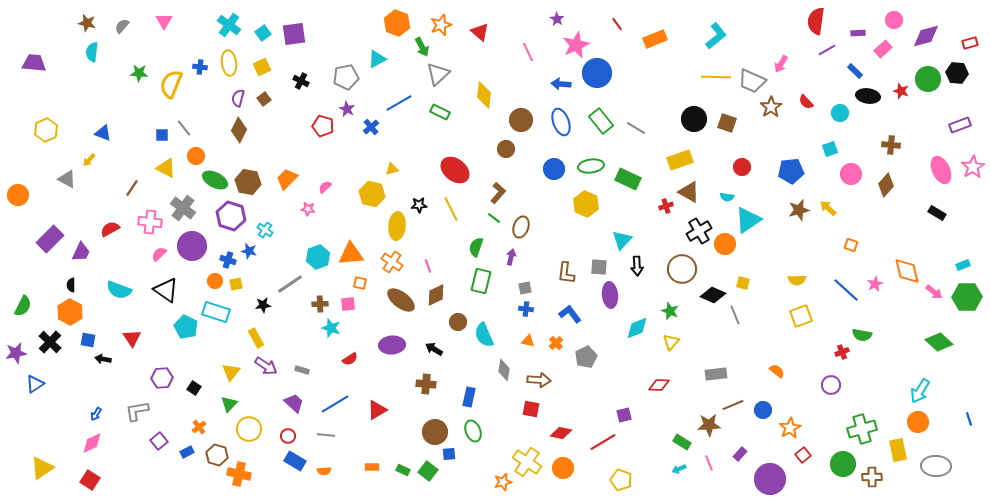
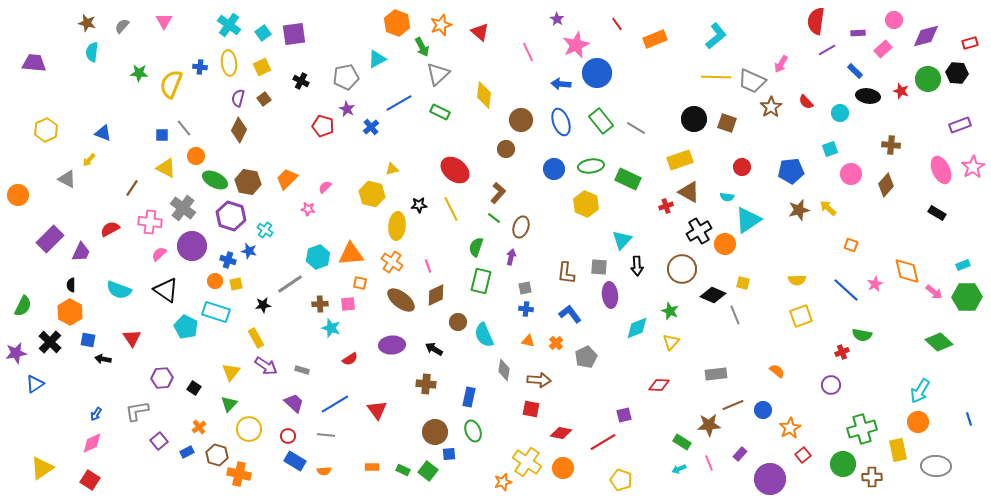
red triangle at (377, 410): rotated 35 degrees counterclockwise
